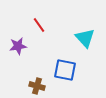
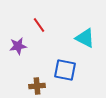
cyan triangle: rotated 20 degrees counterclockwise
brown cross: rotated 21 degrees counterclockwise
